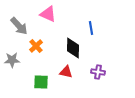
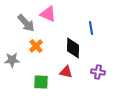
gray arrow: moved 7 px right, 3 px up
